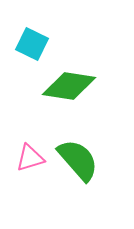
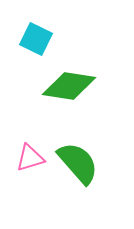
cyan square: moved 4 px right, 5 px up
green semicircle: moved 3 px down
